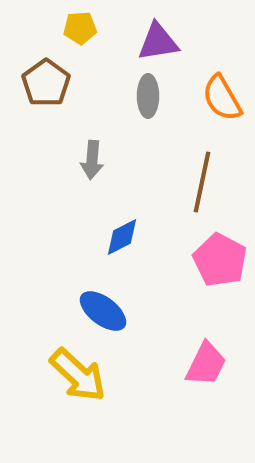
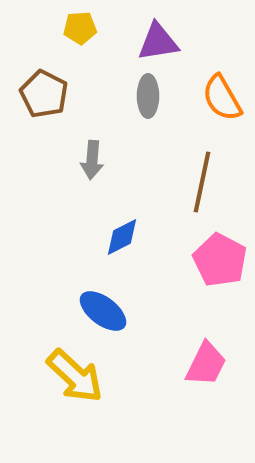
brown pentagon: moved 2 px left, 11 px down; rotated 9 degrees counterclockwise
yellow arrow: moved 3 px left, 1 px down
